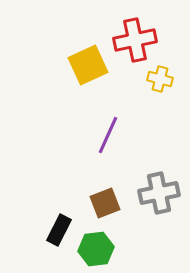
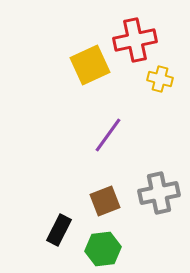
yellow square: moved 2 px right
purple line: rotated 12 degrees clockwise
brown square: moved 2 px up
green hexagon: moved 7 px right
